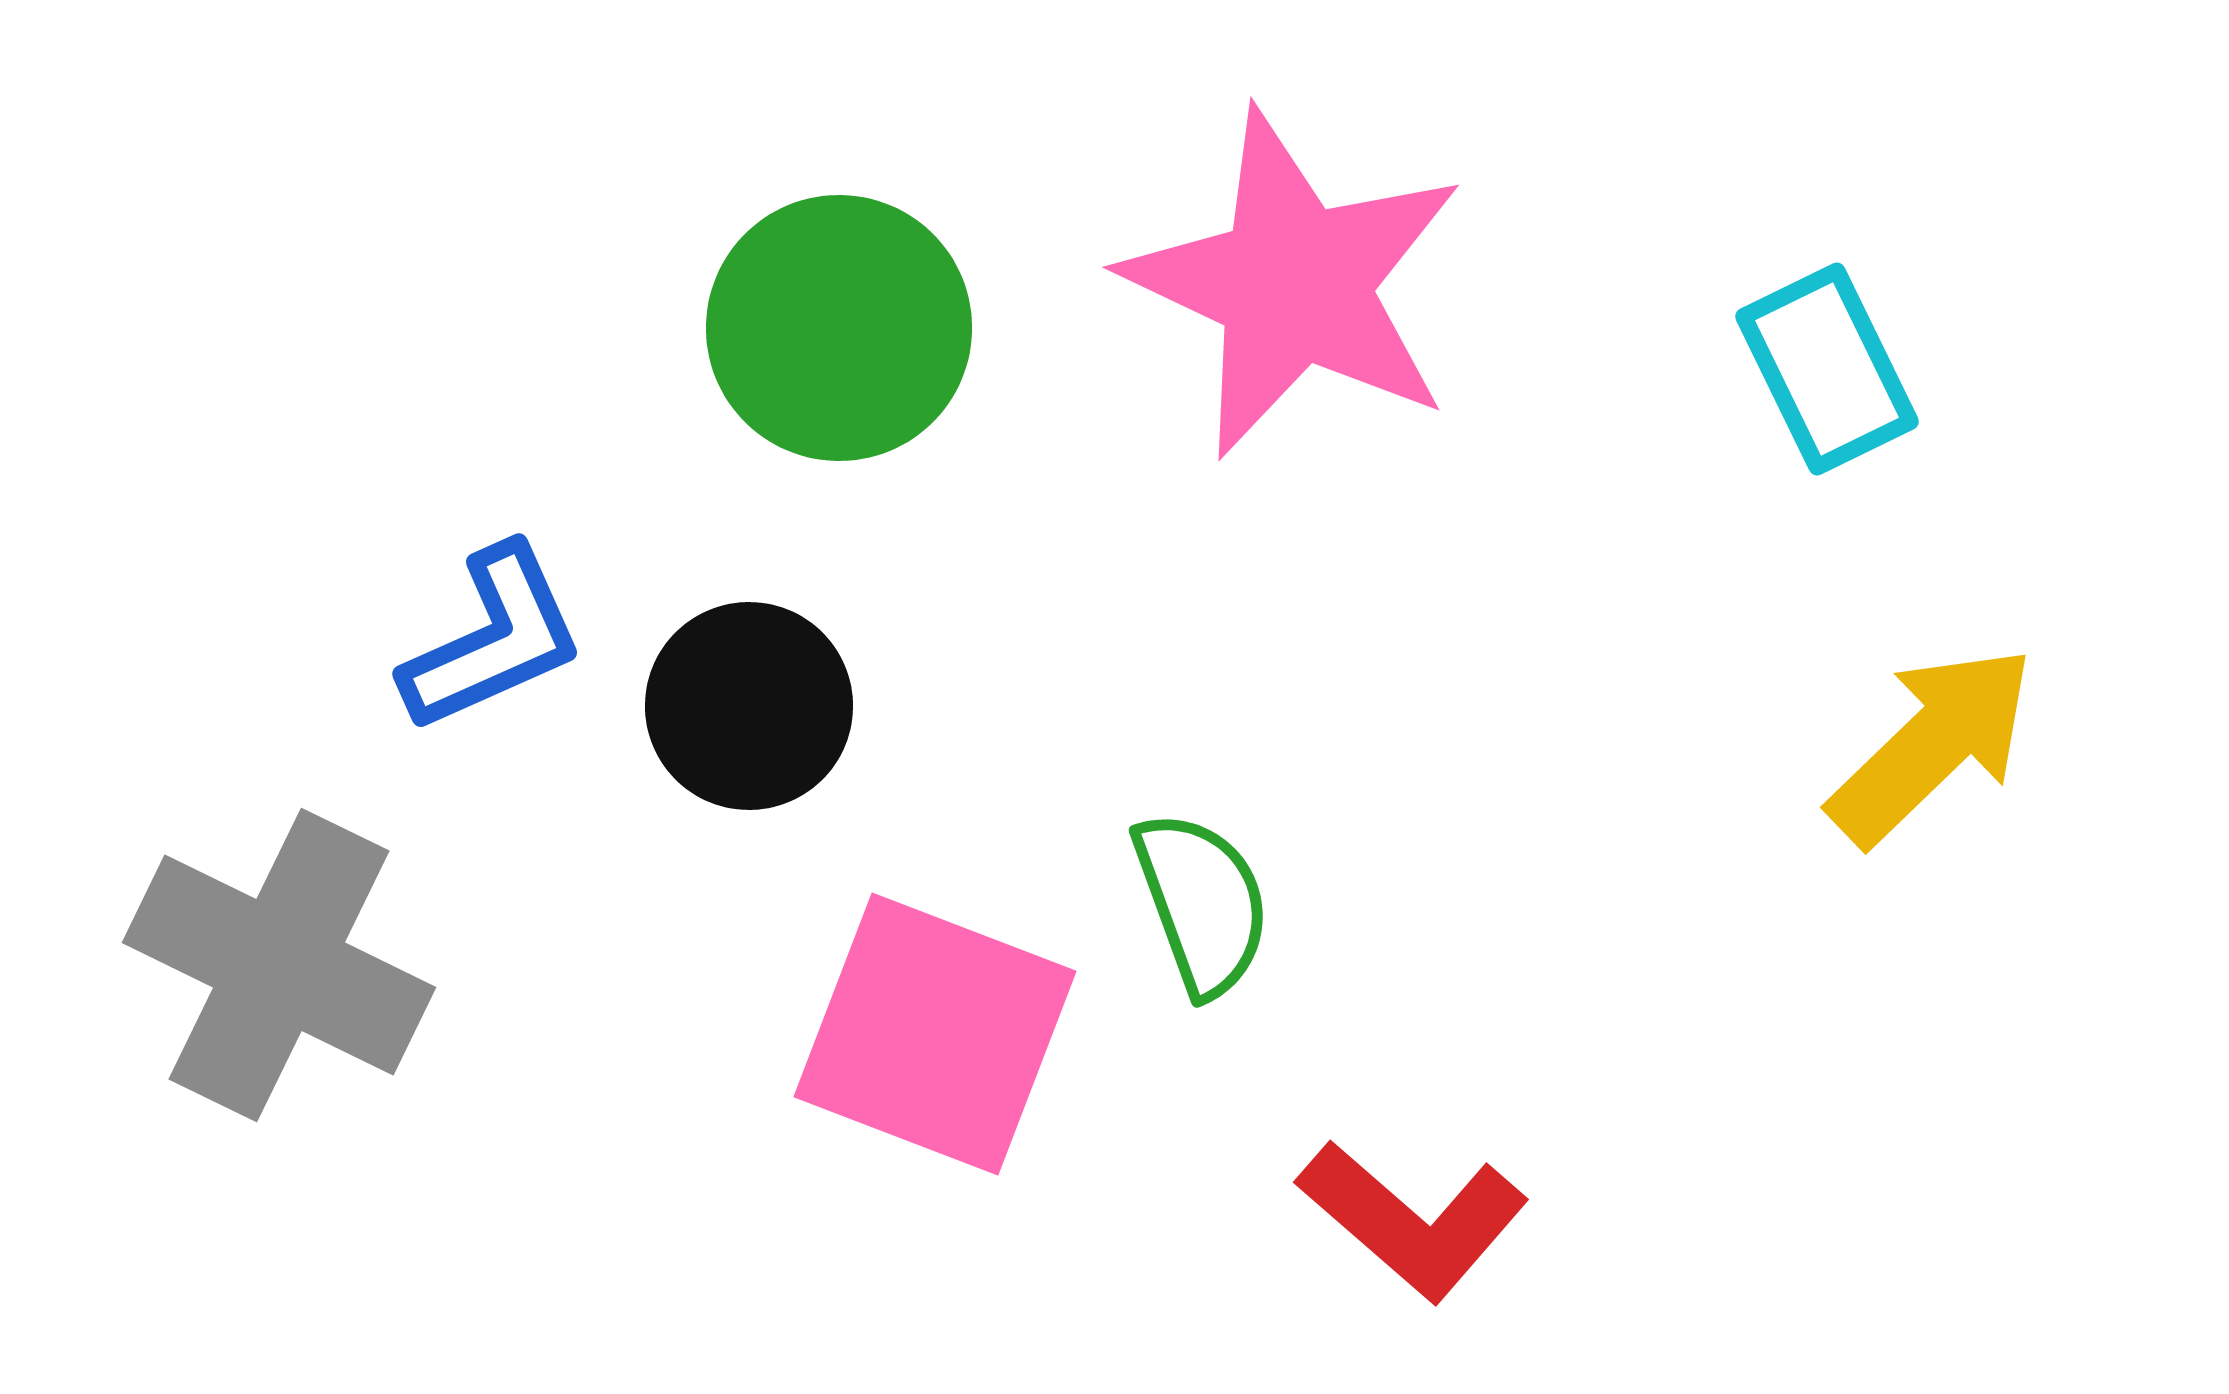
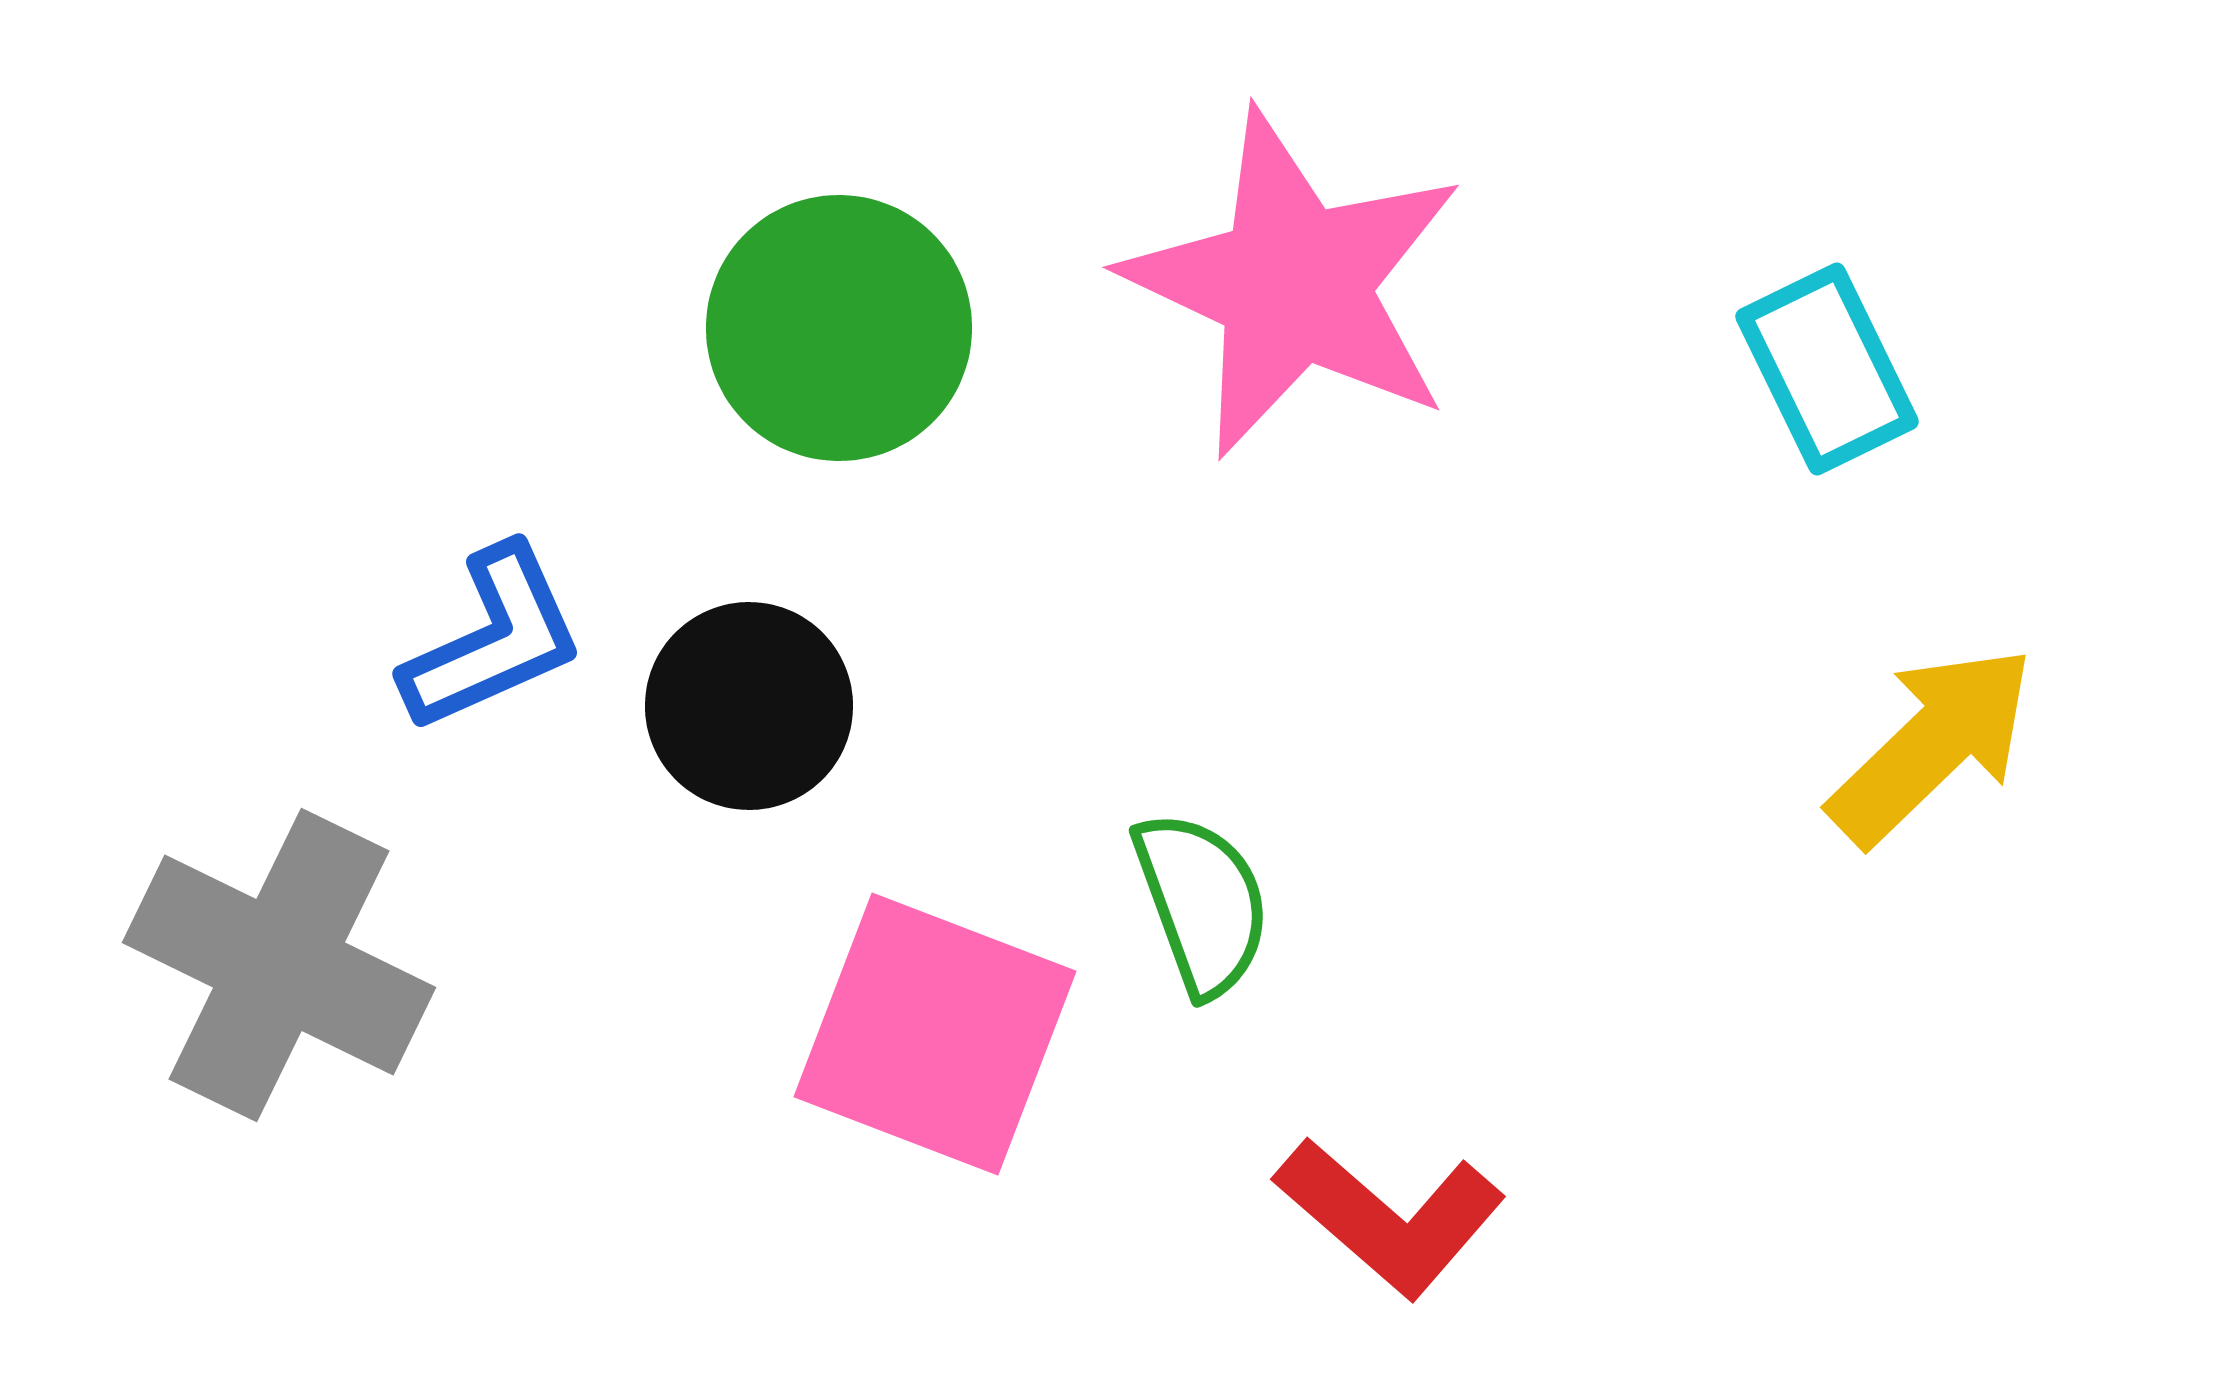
red L-shape: moved 23 px left, 3 px up
